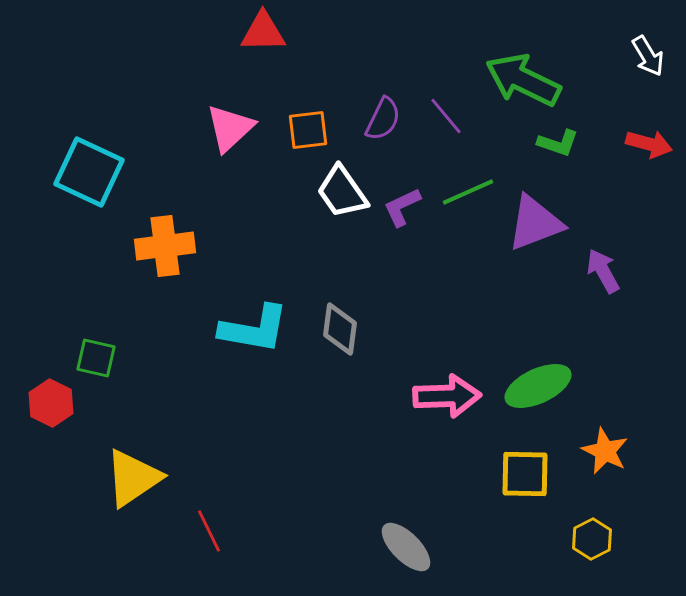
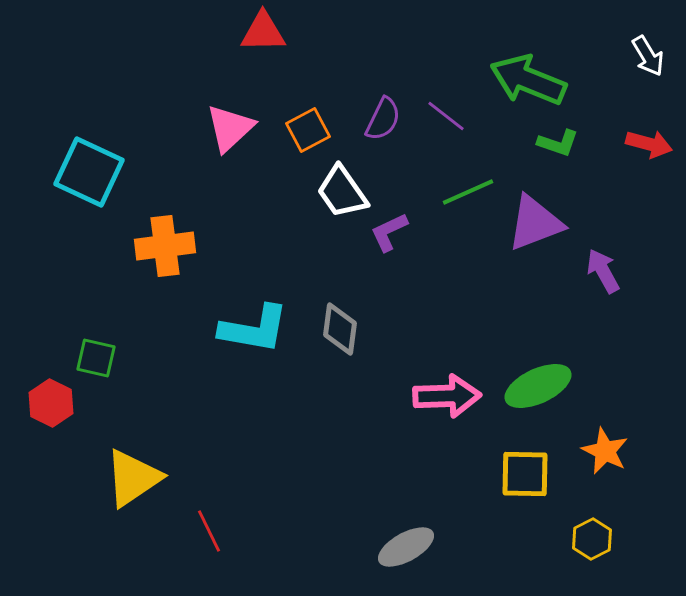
green arrow: moved 5 px right; rotated 4 degrees counterclockwise
purple line: rotated 12 degrees counterclockwise
orange square: rotated 21 degrees counterclockwise
purple L-shape: moved 13 px left, 25 px down
gray ellipse: rotated 74 degrees counterclockwise
